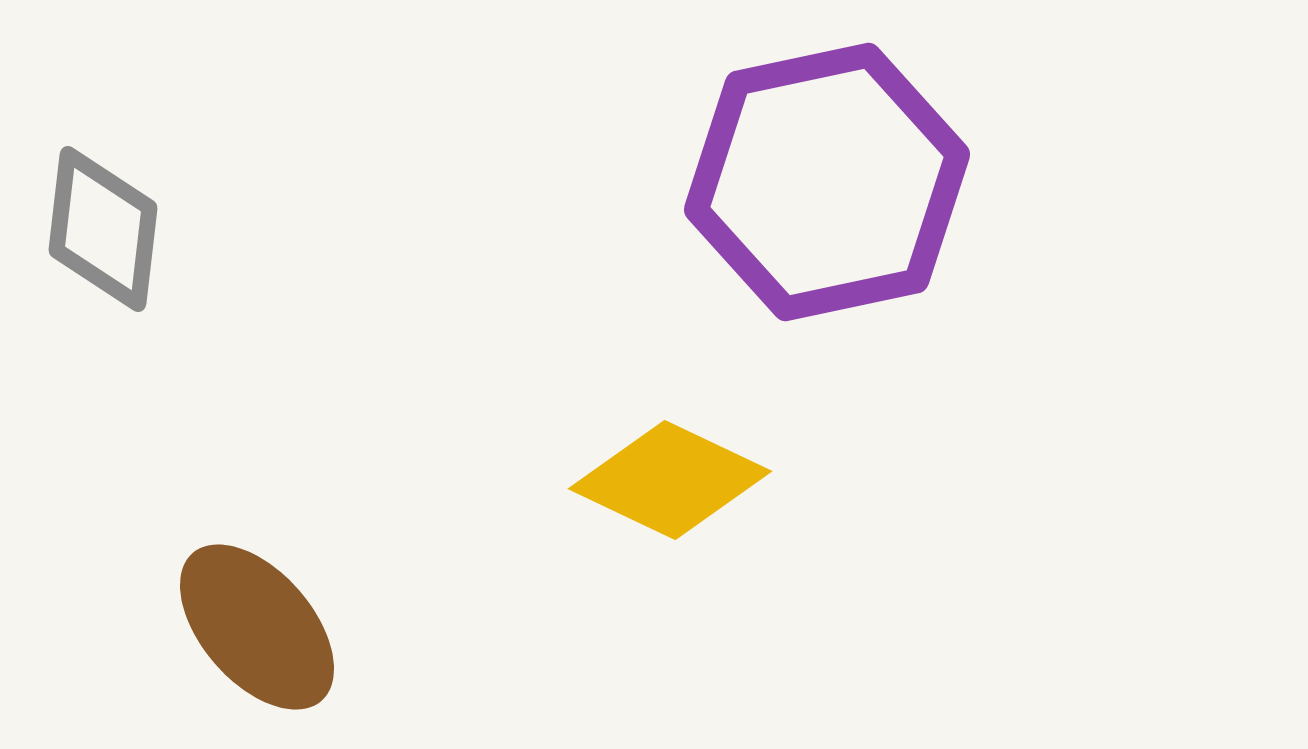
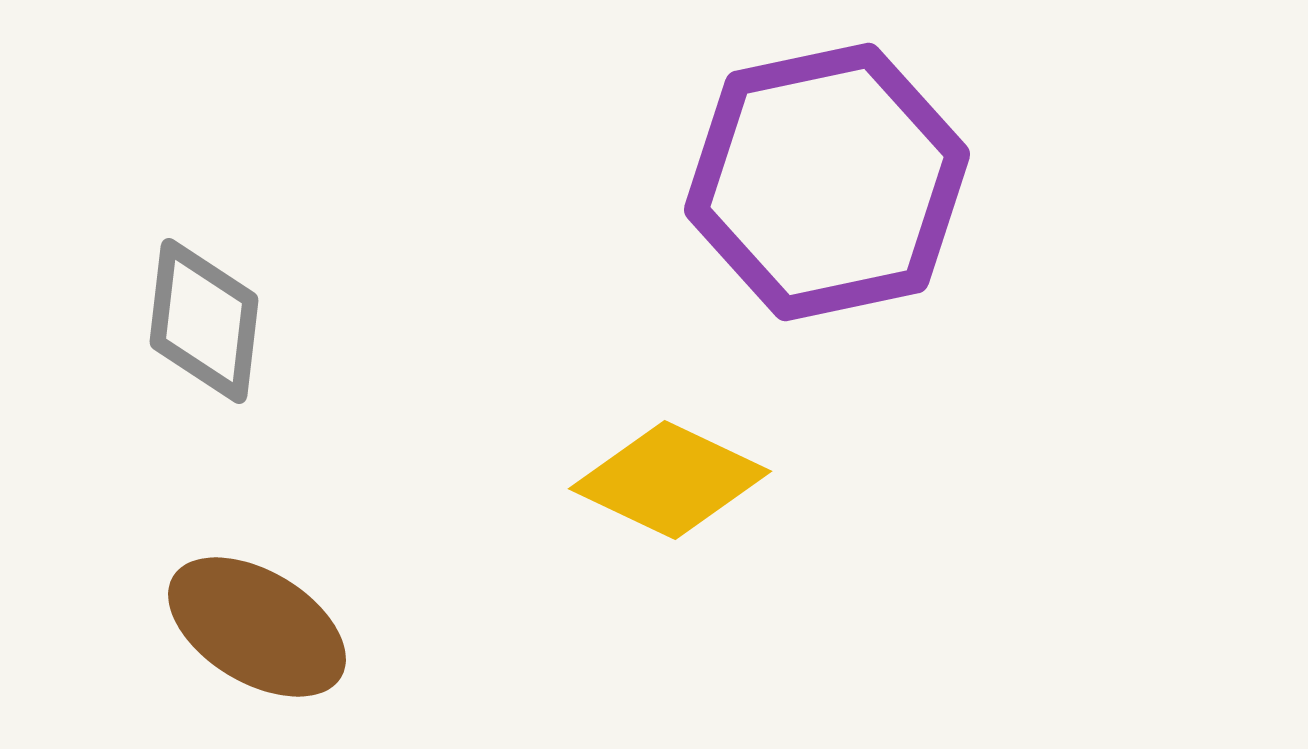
gray diamond: moved 101 px right, 92 px down
brown ellipse: rotated 18 degrees counterclockwise
